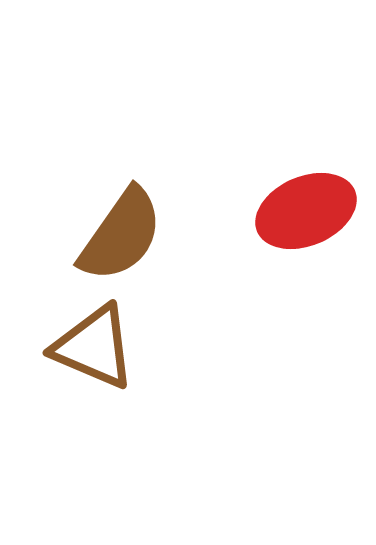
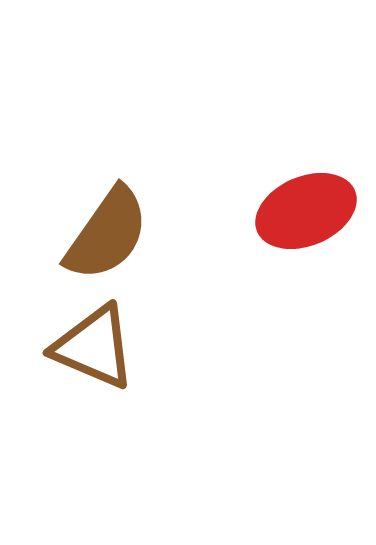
brown semicircle: moved 14 px left, 1 px up
